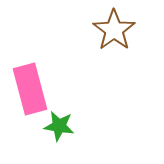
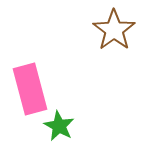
green star: rotated 20 degrees clockwise
